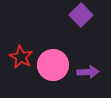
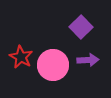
purple square: moved 12 px down
purple arrow: moved 12 px up
